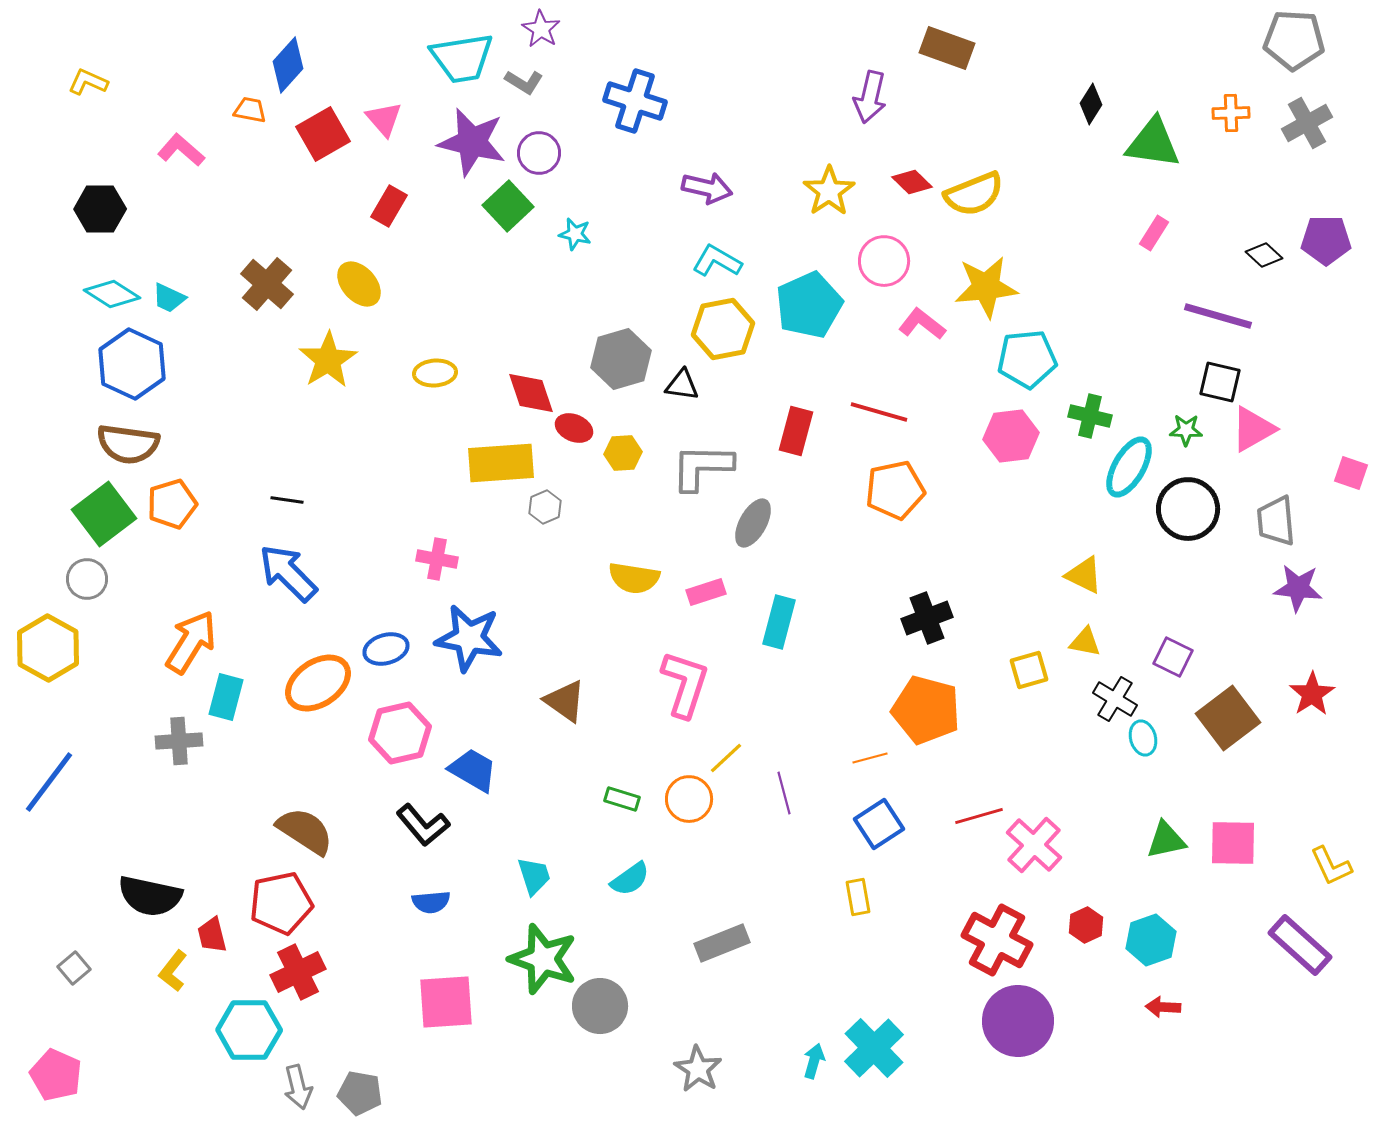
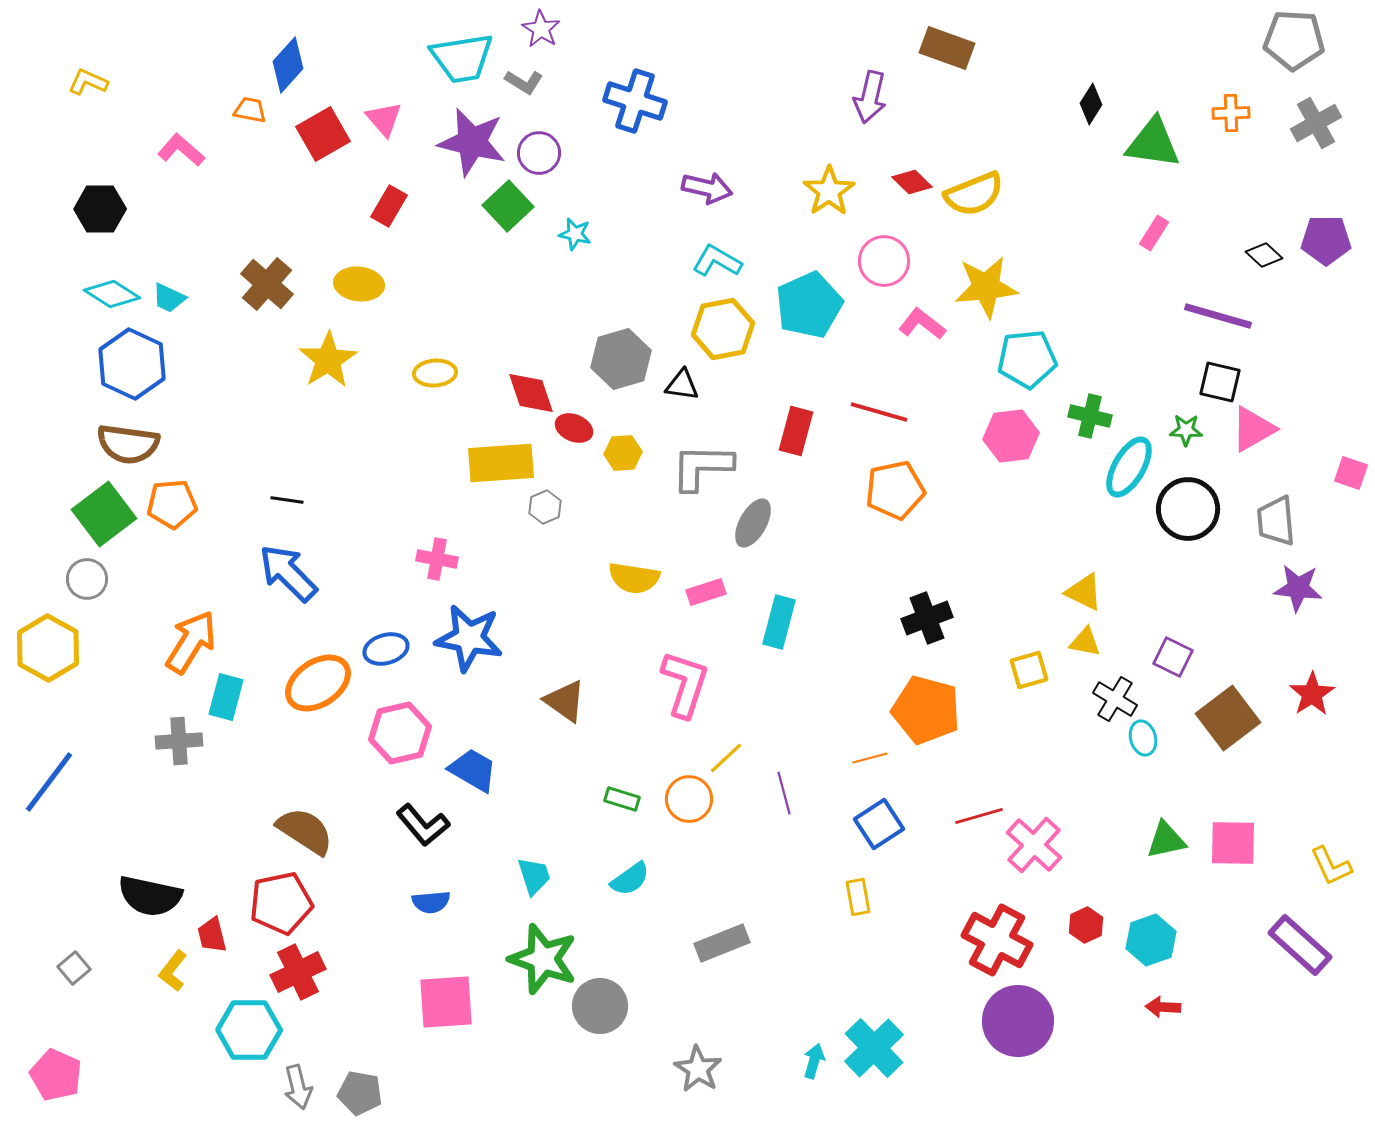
gray cross at (1307, 123): moved 9 px right
yellow ellipse at (359, 284): rotated 42 degrees counterclockwise
orange pentagon at (172, 504): rotated 12 degrees clockwise
yellow triangle at (1084, 575): moved 17 px down
